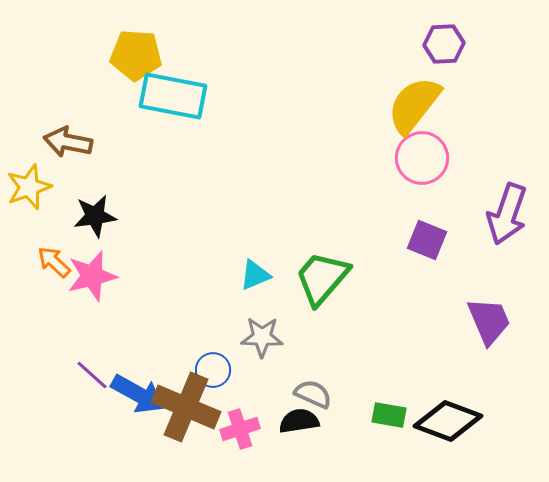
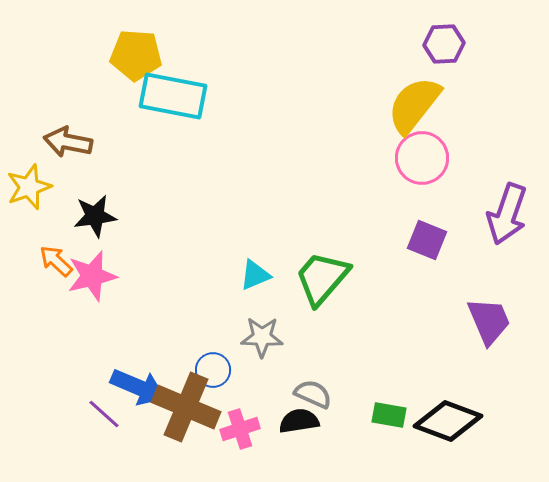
orange arrow: moved 2 px right, 1 px up
purple line: moved 12 px right, 39 px down
blue arrow: moved 7 px up; rotated 6 degrees counterclockwise
